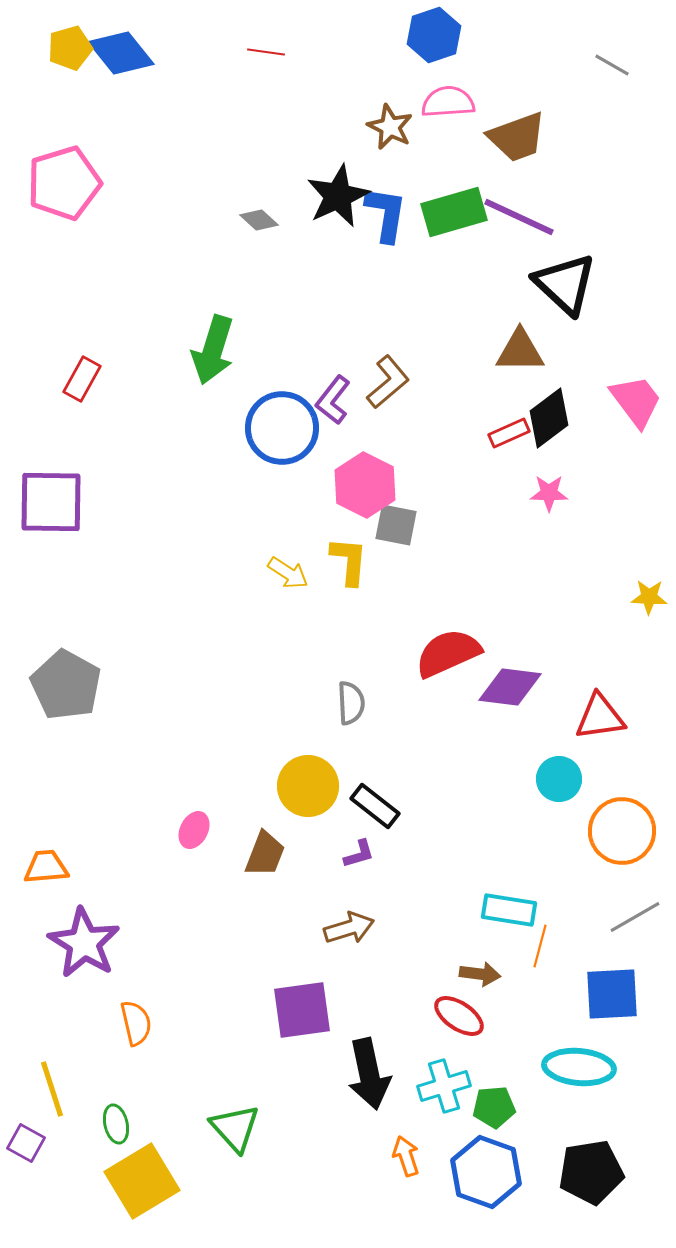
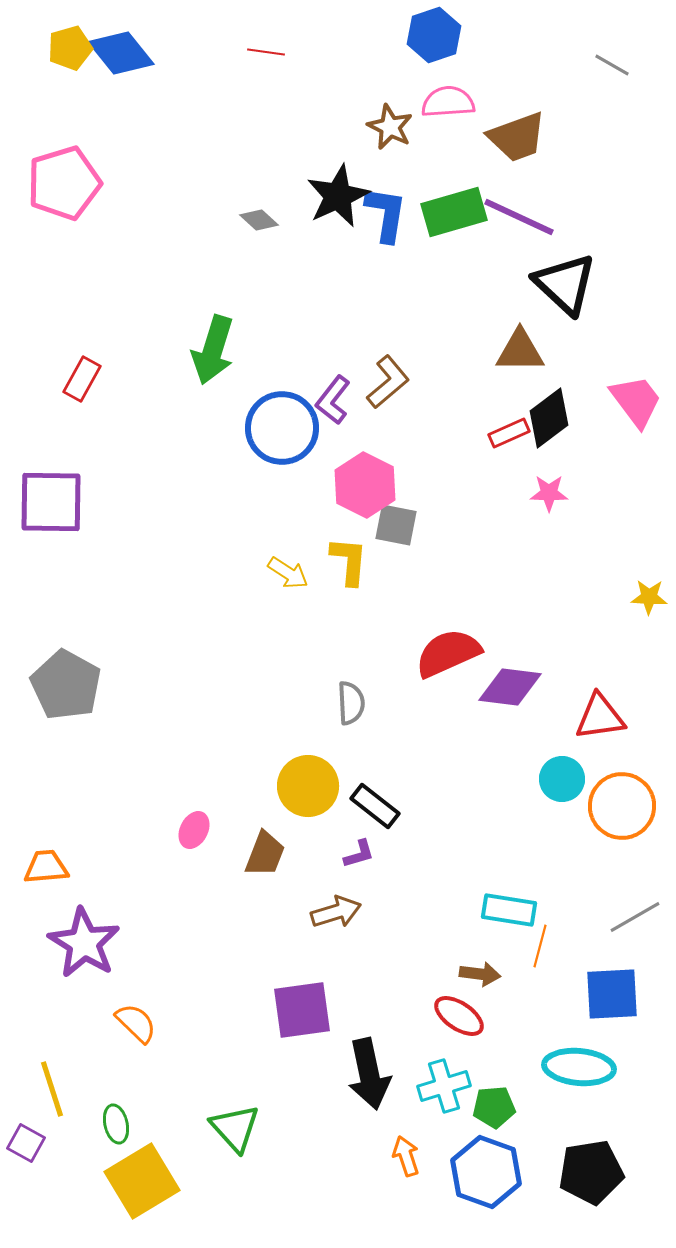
cyan circle at (559, 779): moved 3 px right
orange circle at (622, 831): moved 25 px up
brown arrow at (349, 928): moved 13 px left, 16 px up
orange semicircle at (136, 1023): rotated 33 degrees counterclockwise
